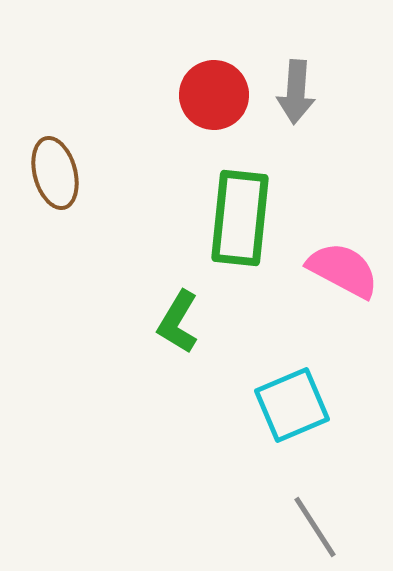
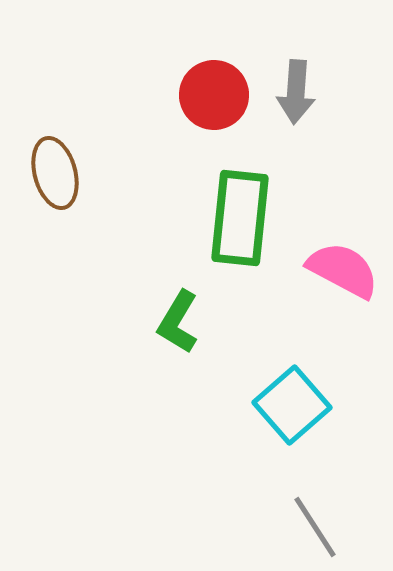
cyan square: rotated 18 degrees counterclockwise
